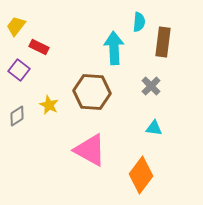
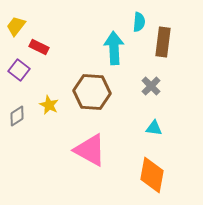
orange diamond: moved 11 px right; rotated 27 degrees counterclockwise
